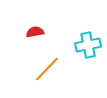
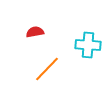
cyan cross: rotated 15 degrees clockwise
